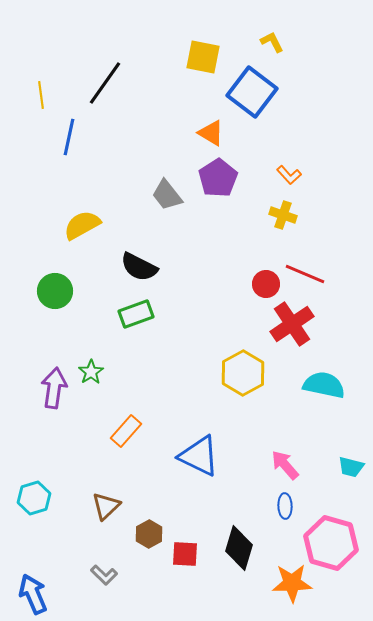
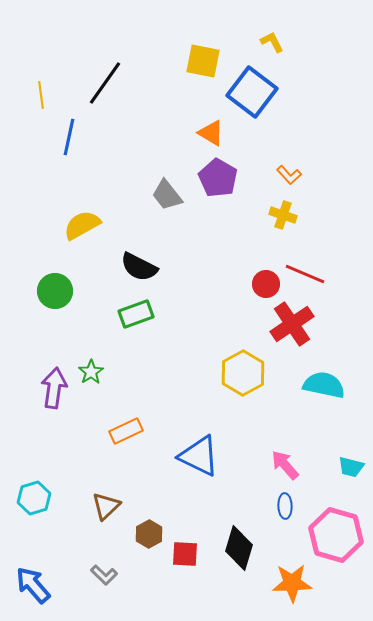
yellow square: moved 4 px down
purple pentagon: rotated 9 degrees counterclockwise
orange rectangle: rotated 24 degrees clockwise
pink hexagon: moved 5 px right, 8 px up
blue arrow: moved 9 px up; rotated 18 degrees counterclockwise
